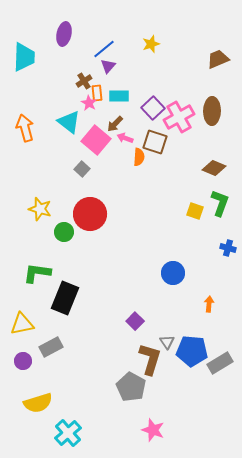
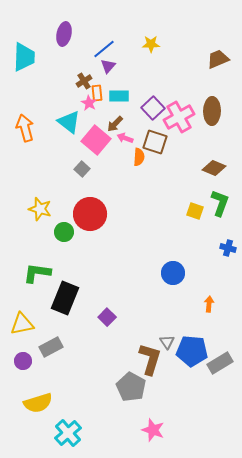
yellow star at (151, 44): rotated 18 degrees clockwise
purple square at (135, 321): moved 28 px left, 4 px up
